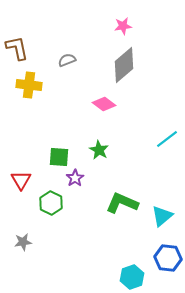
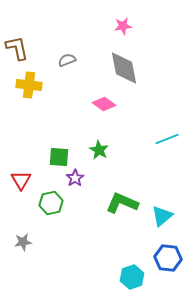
gray diamond: moved 3 px down; rotated 60 degrees counterclockwise
cyan line: rotated 15 degrees clockwise
green hexagon: rotated 20 degrees clockwise
